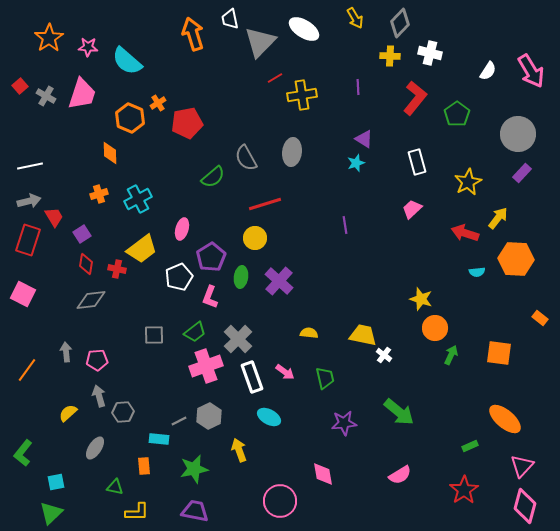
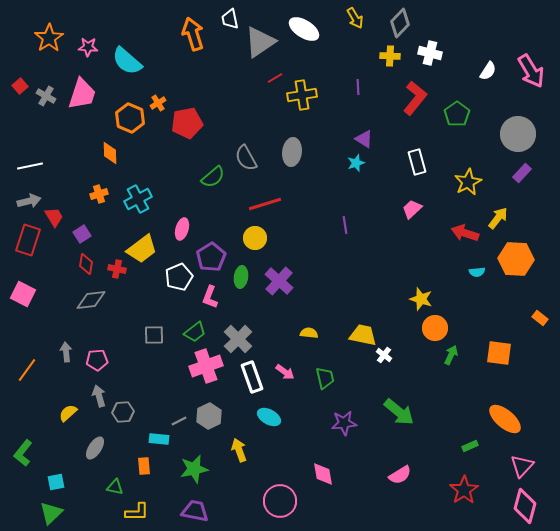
gray triangle at (260, 42): rotated 12 degrees clockwise
